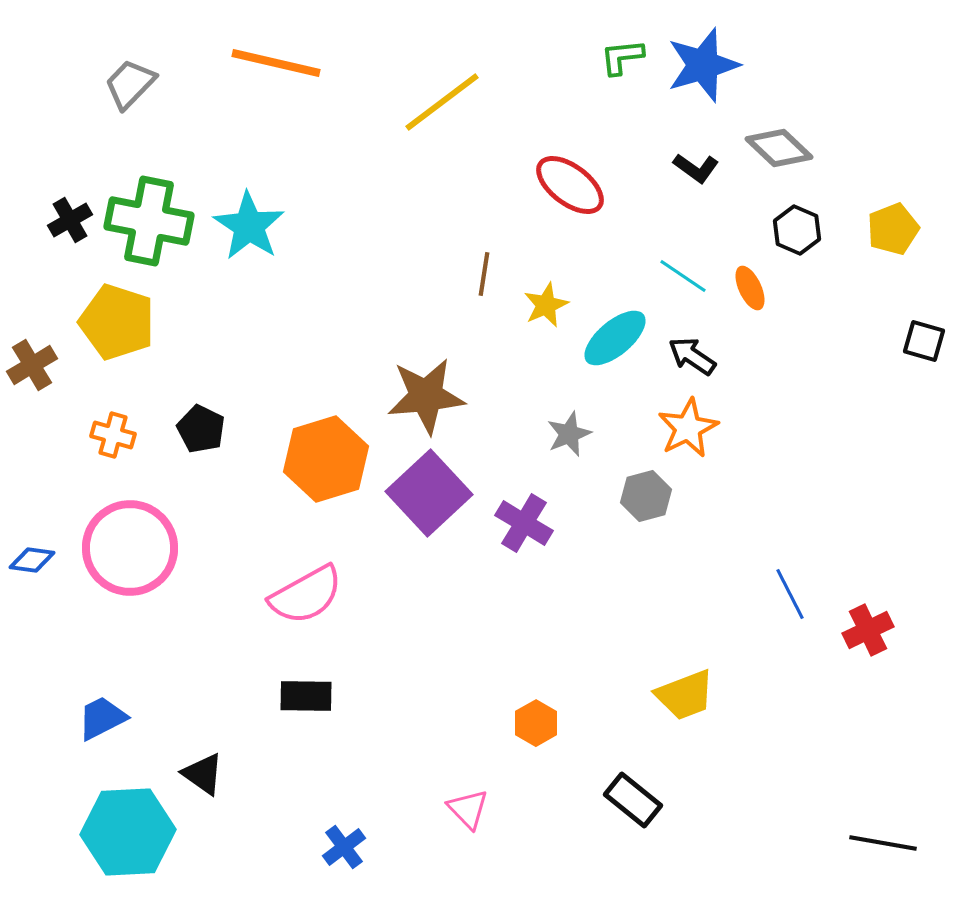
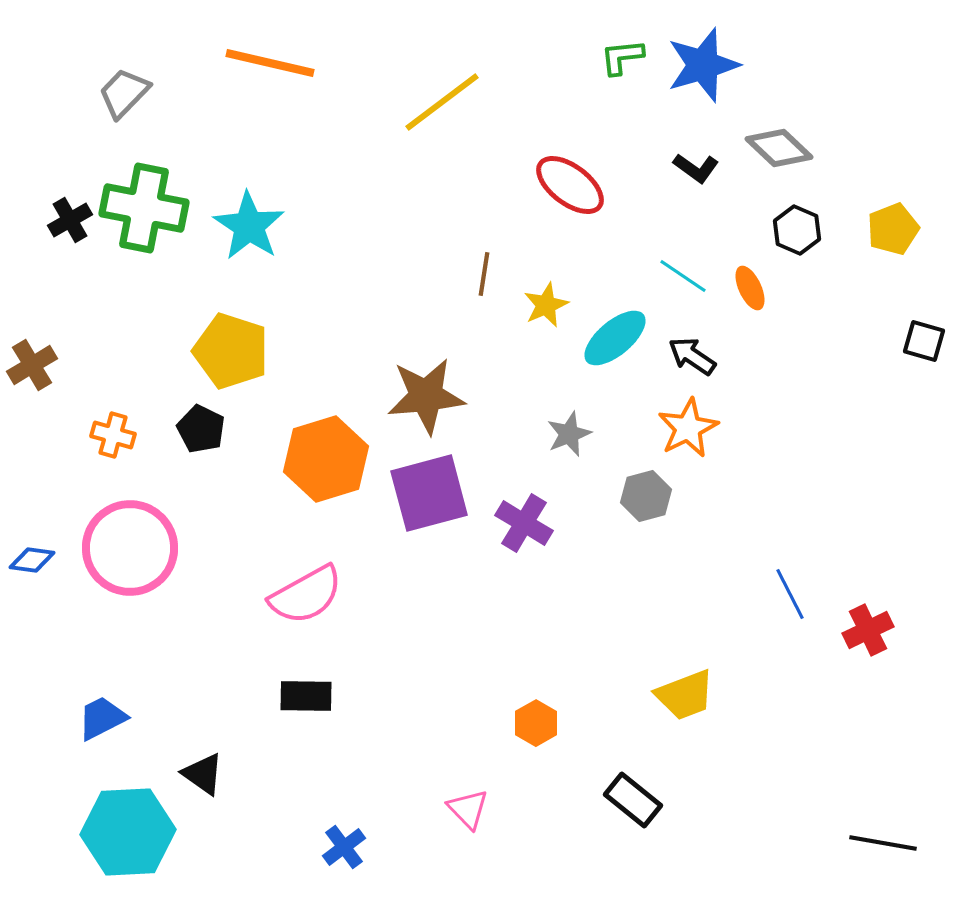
orange line at (276, 63): moved 6 px left
gray trapezoid at (130, 84): moved 6 px left, 9 px down
green cross at (149, 221): moved 5 px left, 13 px up
yellow pentagon at (117, 322): moved 114 px right, 29 px down
purple square at (429, 493): rotated 28 degrees clockwise
